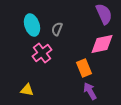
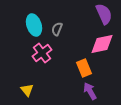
cyan ellipse: moved 2 px right
yellow triangle: rotated 40 degrees clockwise
